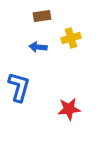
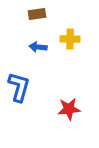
brown rectangle: moved 5 px left, 2 px up
yellow cross: moved 1 px left, 1 px down; rotated 18 degrees clockwise
